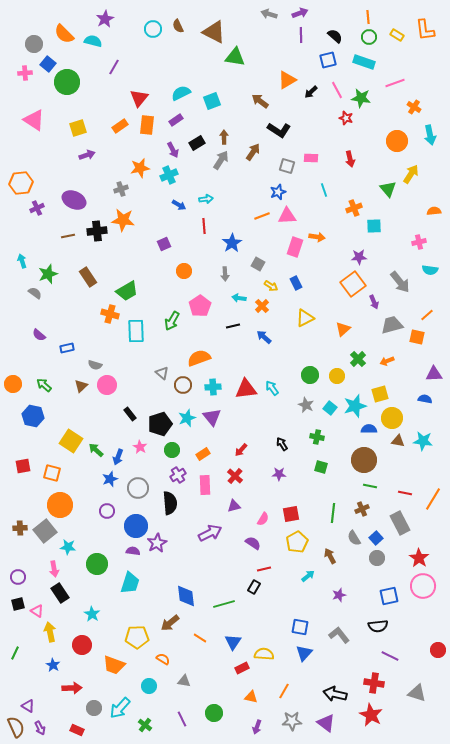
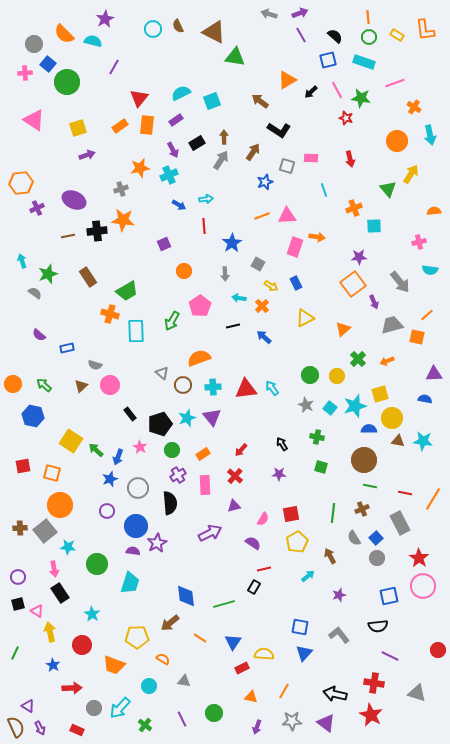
purple line at (301, 35): rotated 28 degrees counterclockwise
blue star at (278, 192): moved 13 px left, 10 px up
pink circle at (107, 385): moved 3 px right
